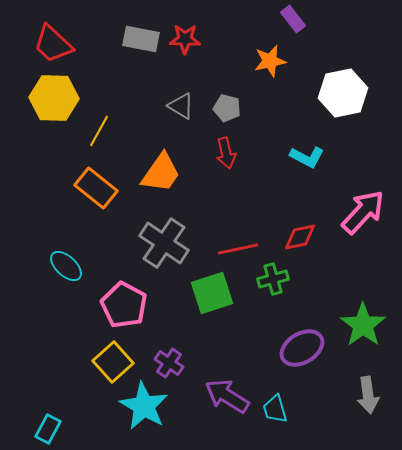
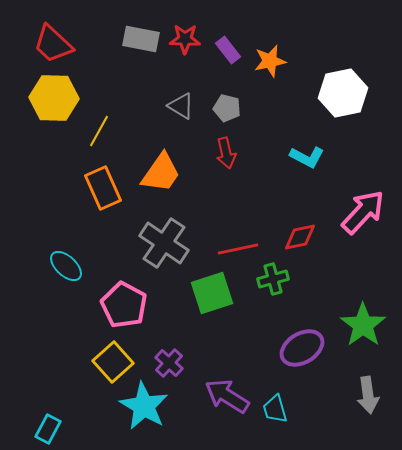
purple rectangle: moved 65 px left, 31 px down
orange rectangle: moved 7 px right; rotated 27 degrees clockwise
purple cross: rotated 8 degrees clockwise
